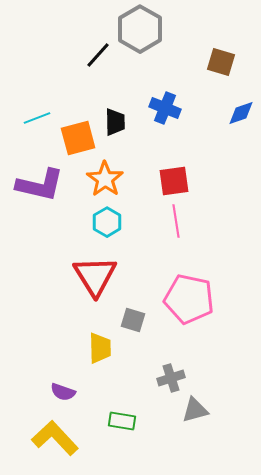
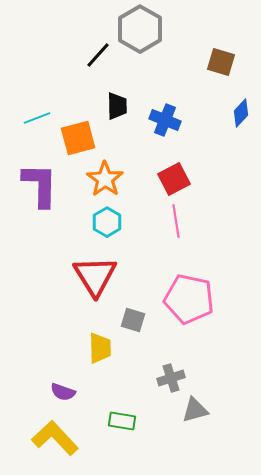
blue cross: moved 12 px down
blue diamond: rotated 28 degrees counterclockwise
black trapezoid: moved 2 px right, 16 px up
red square: moved 2 px up; rotated 20 degrees counterclockwise
purple L-shape: rotated 102 degrees counterclockwise
